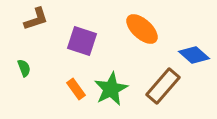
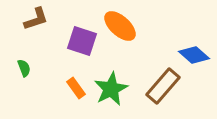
orange ellipse: moved 22 px left, 3 px up
orange rectangle: moved 1 px up
